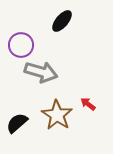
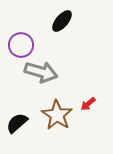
red arrow: rotated 77 degrees counterclockwise
